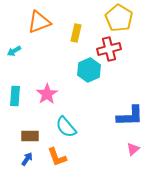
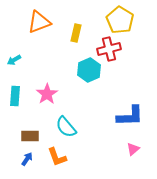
yellow pentagon: moved 1 px right, 2 px down
cyan arrow: moved 9 px down
